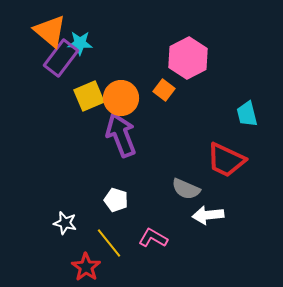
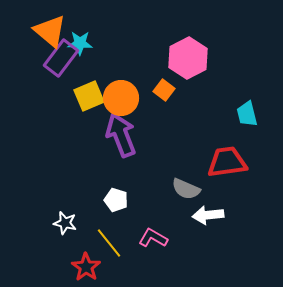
red trapezoid: moved 1 px right, 2 px down; rotated 147 degrees clockwise
